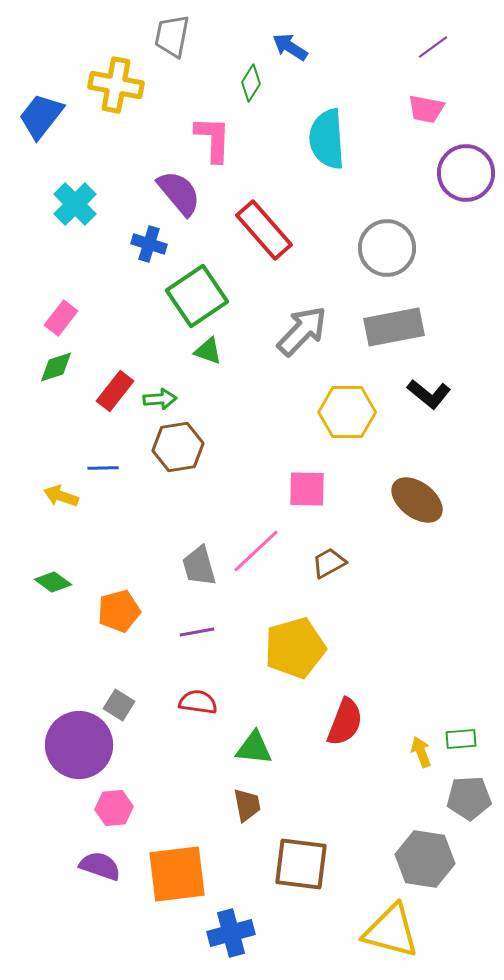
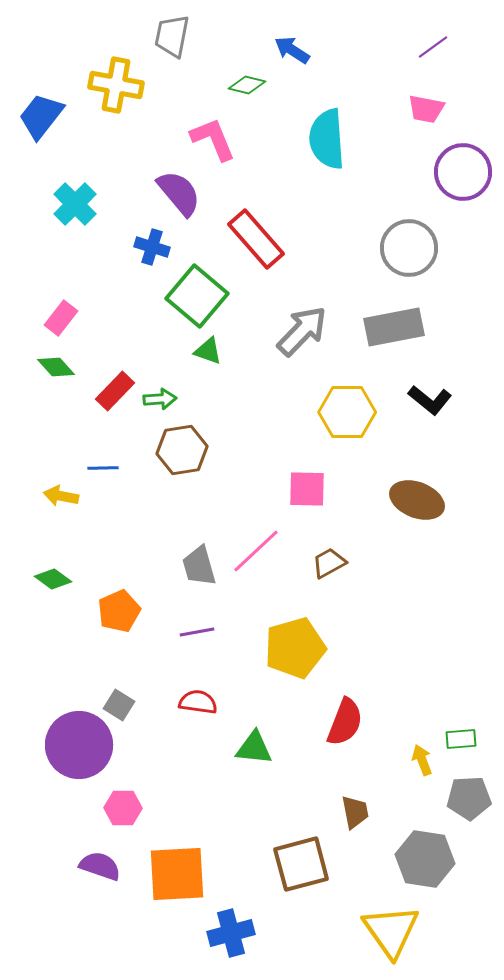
blue arrow at (290, 47): moved 2 px right, 3 px down
green diamond at (251, 83): moved 4 px left, 2 px down; rotated 72 degrees clockwise
pink L-shape at (213, 139): rotated 24 degrees counterclockwise
purple circle at (466, 173): moved 3 px left, 1 px up
red rectangle at (264, 230): moved 8 px left, 9 px down
blue cross at (149, 244): moved 3 px right, 3 px down
gray circle at (387, 248): moved 22 px right
green square at (197, 296): rotated 16 degrees counterclockwise
green diamond at (56, 367): rotated 66 degrees clockwise
red rectangle at (115, 391): rotated 6 degrees clockwise
black L-shape at (429, 394): moved 1 px right, 6 px down
brown hexagon at (178, 447): moved 4 px right, 3 px down
yellow arrow at (61, 496): rotated 8 degrees counterclockwise
brown ellipse at (417, 500): rotated 16 degrees counterclockwise
green diamond at (53, 582): moved 3 px up
orange pentagon at (119, 611): rotated 9 degrees counterclockwise
yellow arrow at (421, 752): moved 1 px right, 8 px down
brown trapezoid at (247, 805): moved 108 px right, 7 px down
pink hexagon at (114, 808): moved 9 px right; rotated 6 degrees clockwise
brown square at (301, 864): rotated 22 degrees counterclockwise
orange square at (177, 874): rotated 4 degrees clockwise
yellow triangle at (391, 931): rotated 40 degrees clockwise
